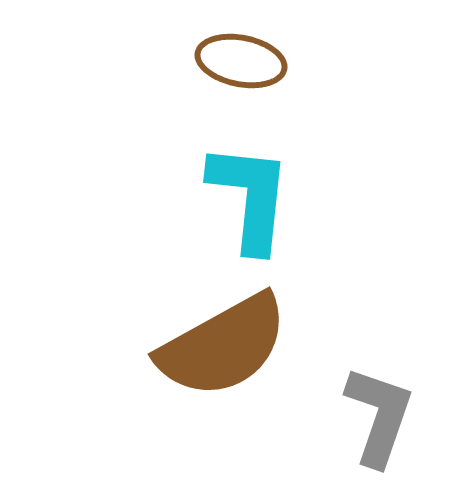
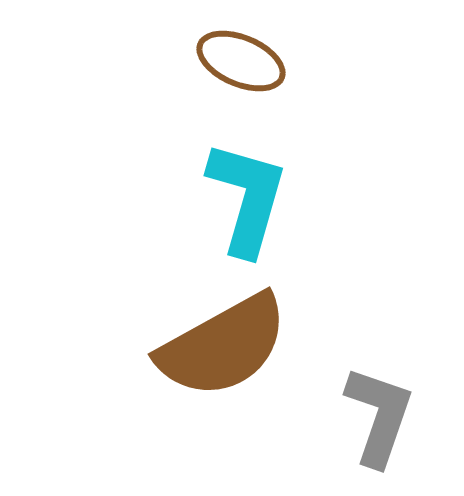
brown ellipse: rotated 12 degrees clockwise
cyan L-shape: moved 3 px left, 1 px down; rotated 10 degrees clockwise
